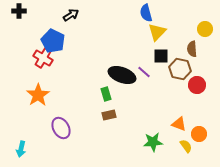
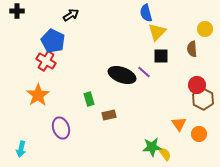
black cross: moved 2 px left
red cross: moved 3 px right, 3 px down
brown hexagon: moved 23 px right, 30 px down; rotated 15 degrees clockwise
green rectangle: moved 17 px left, 5 px down
orange triangle: rotated 35 degrees clockwise
purple ellipse: rotated 10 degrees clockwise
green star: moved 1 px left, 5 px down
yellow semicircle: moved 21 px left, 8 px down
